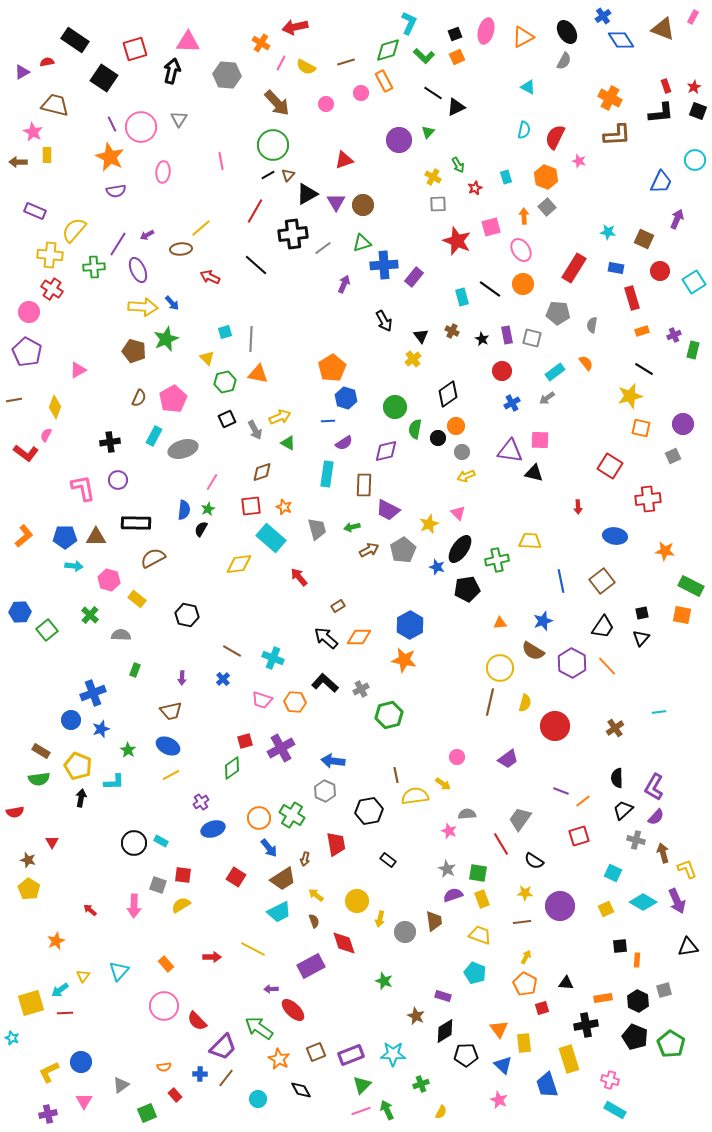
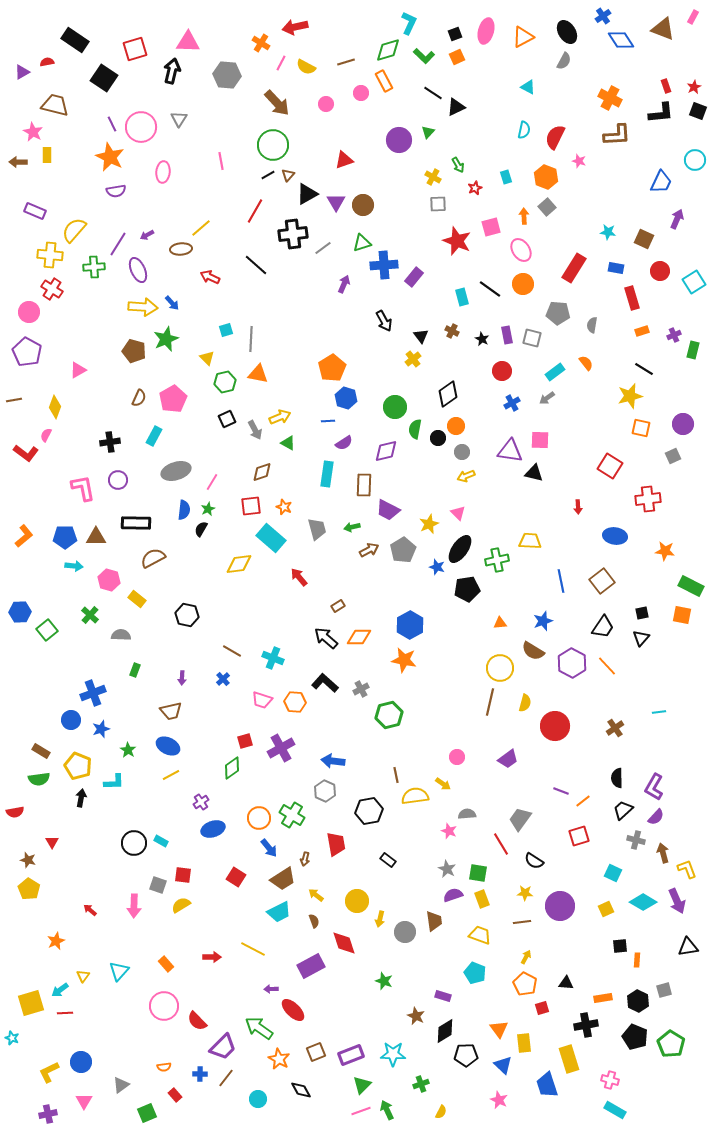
cyan square at (225, 332): moved 1 px right, 2 px up
gray ellipse at (183, 449): moved 7 px left, 22 px down
